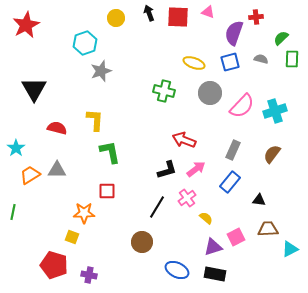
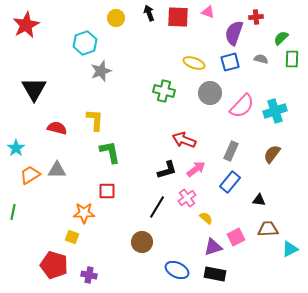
gray rectangle at (233, 150): moved 2 px left, 1 px down
